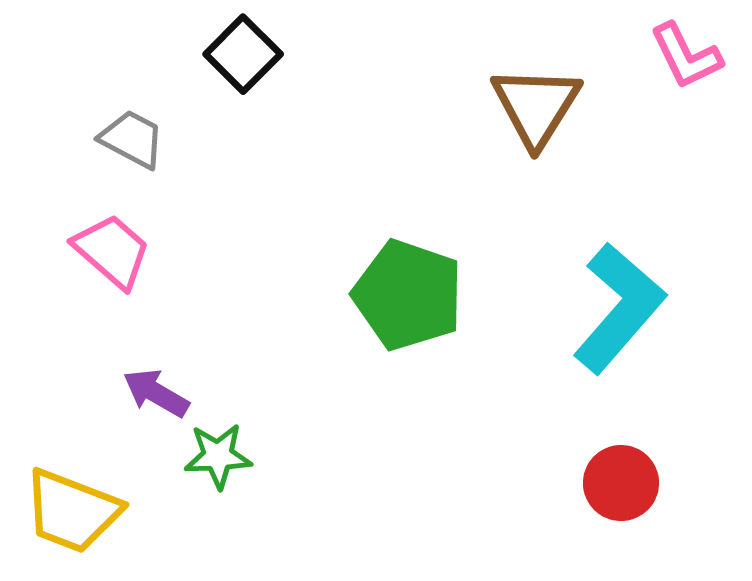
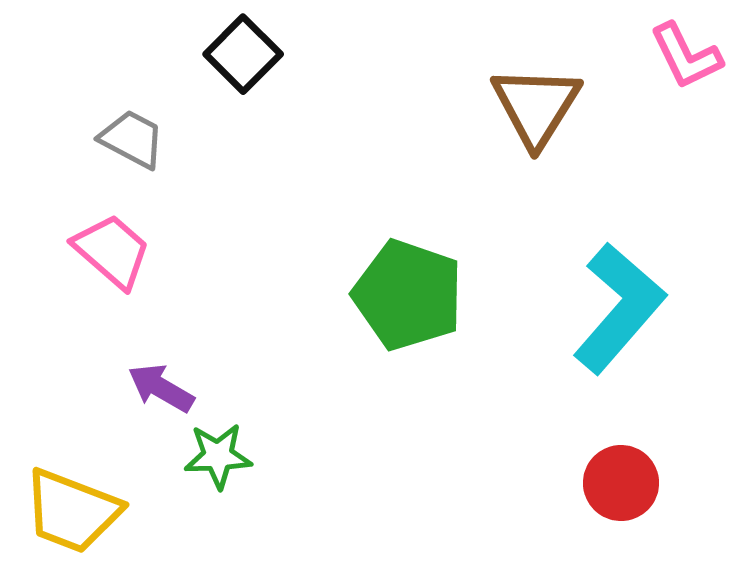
purple arrow: moved 5 px right, 5 px up
